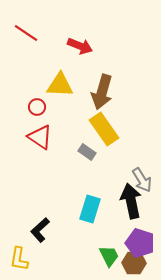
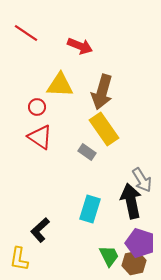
brown hexagon: rotated 15 degrees counterclockwise
